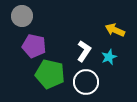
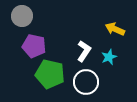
yellow arrow: moved 1 px up
